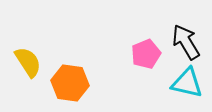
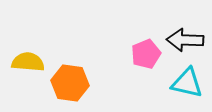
black arrow: moved 1 px left, 2 px up; rotated 57 degrees counterclockwise
yellow semicircle: rotated 52 degrees counterclockwise
